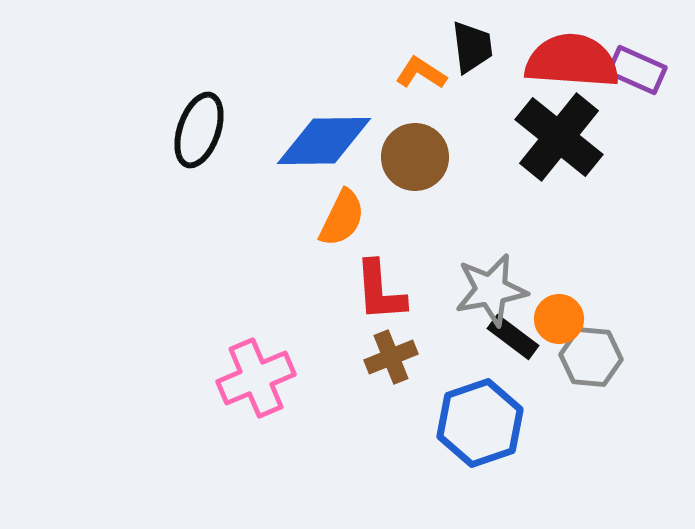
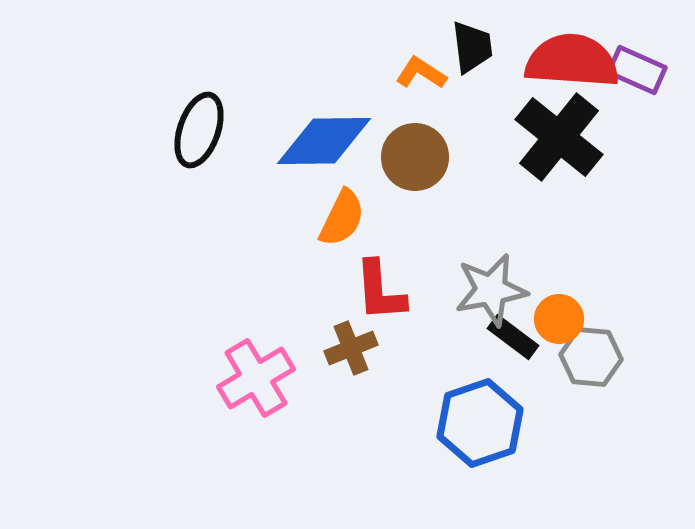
brown cross: moved 40 px left, 9 px up
pink cross: rotated 8 degrees counterclockwise
